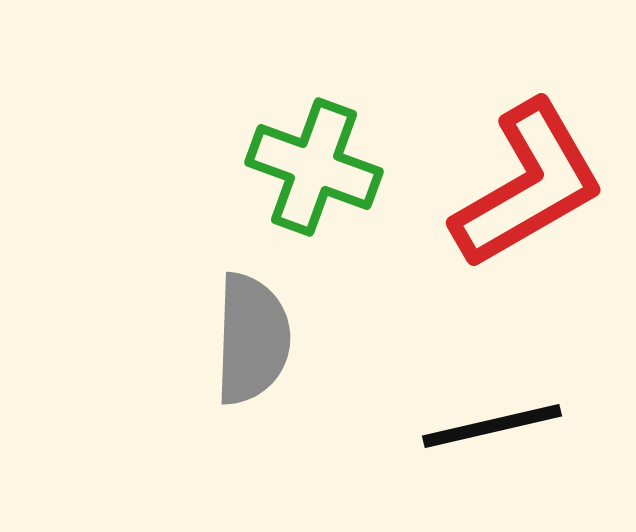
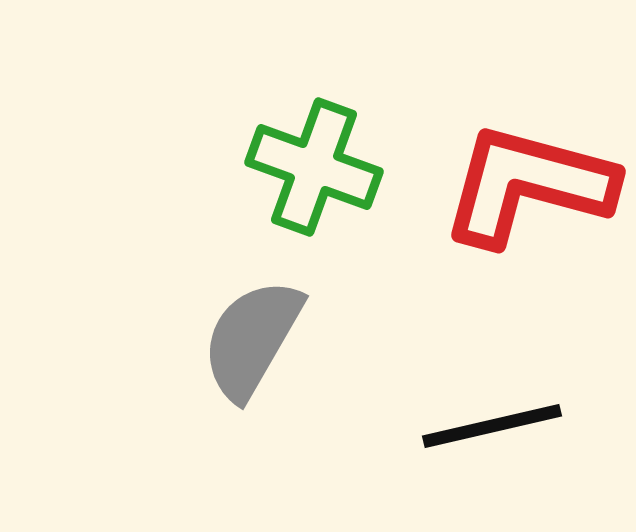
red L-shape: rotated 135 degrees counterclockwise
gray semicircle: rotated 152 degrees counterclockwise
